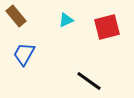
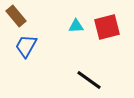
cyan triangle: moved 10 px right, 6 px down; rotated 21 degrees clockwise
blue trapezoid: moved 2 px right, 8 px up
black line: moved 1 px up
